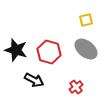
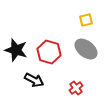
red cross: moved 1 px down
